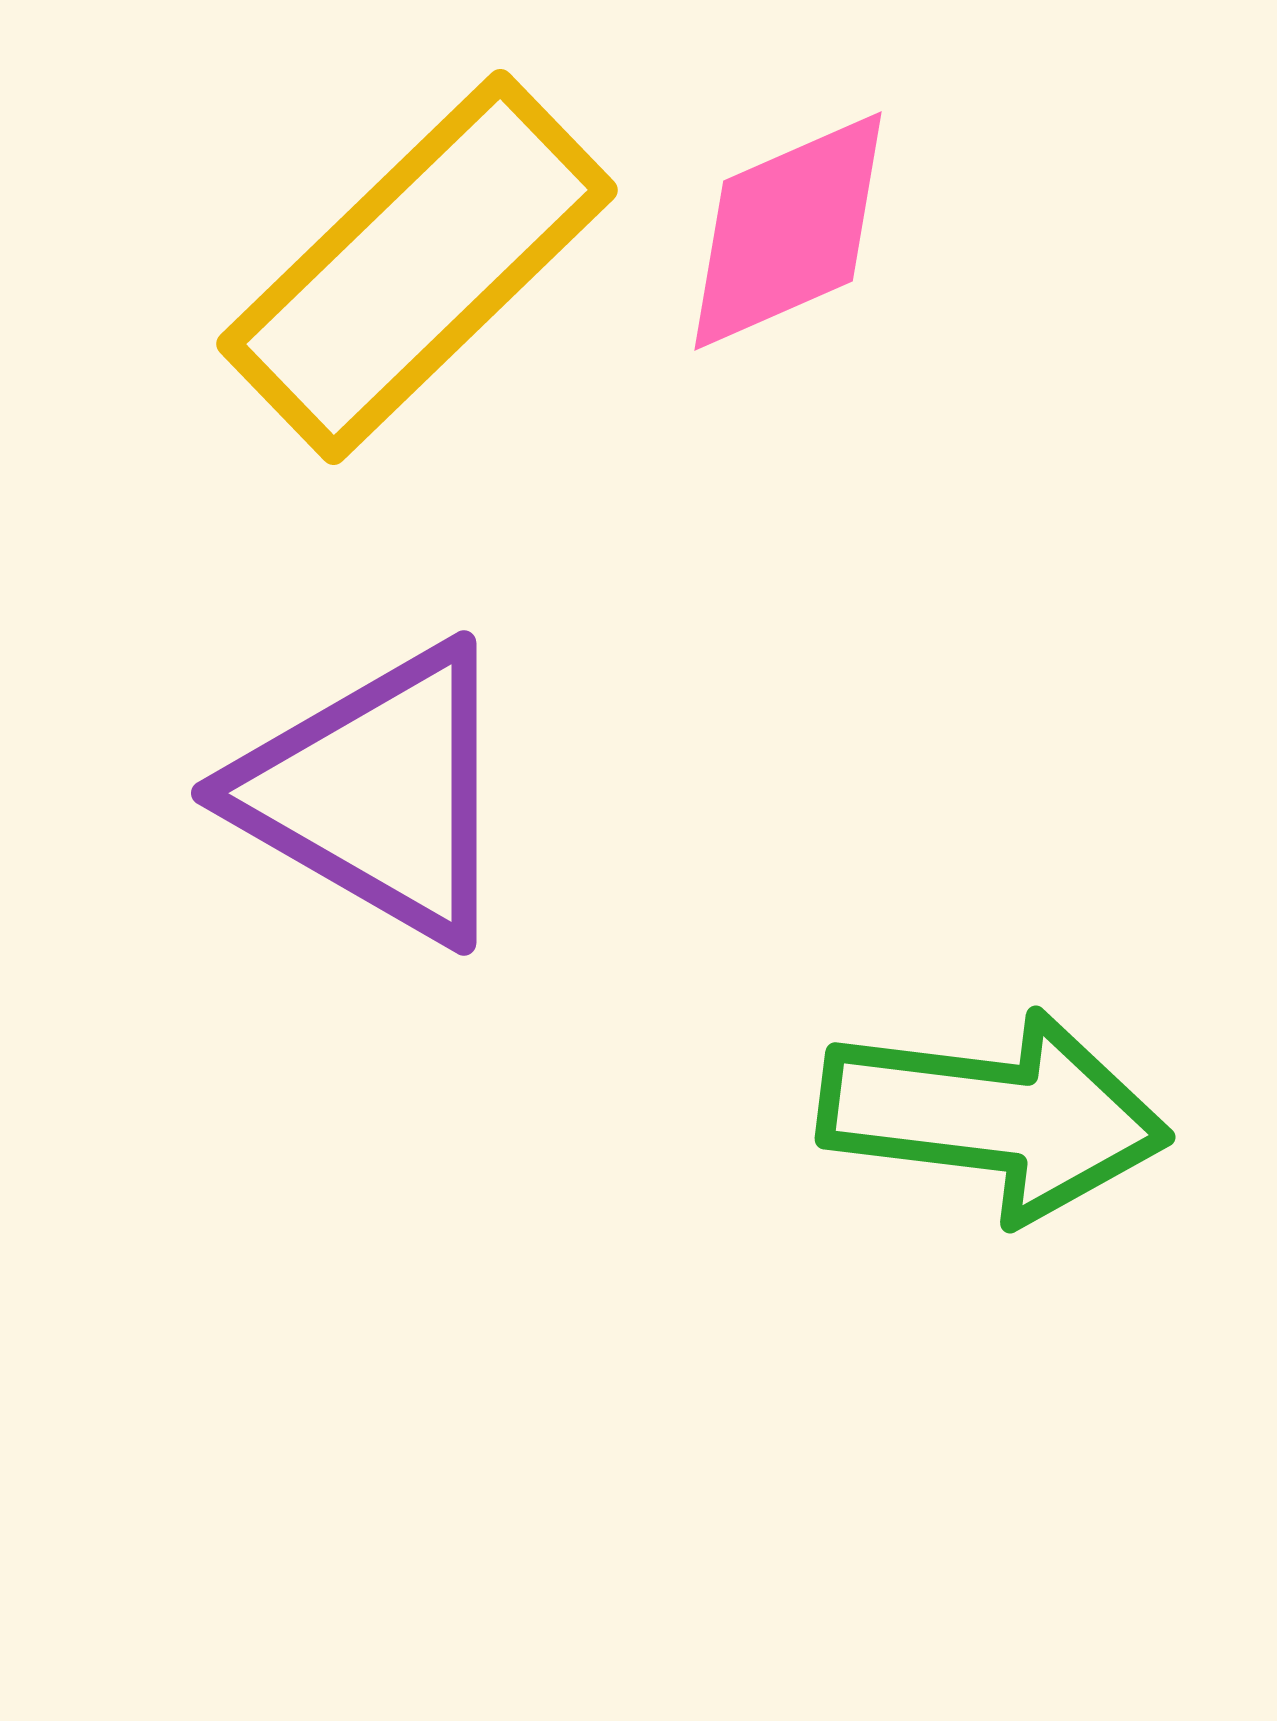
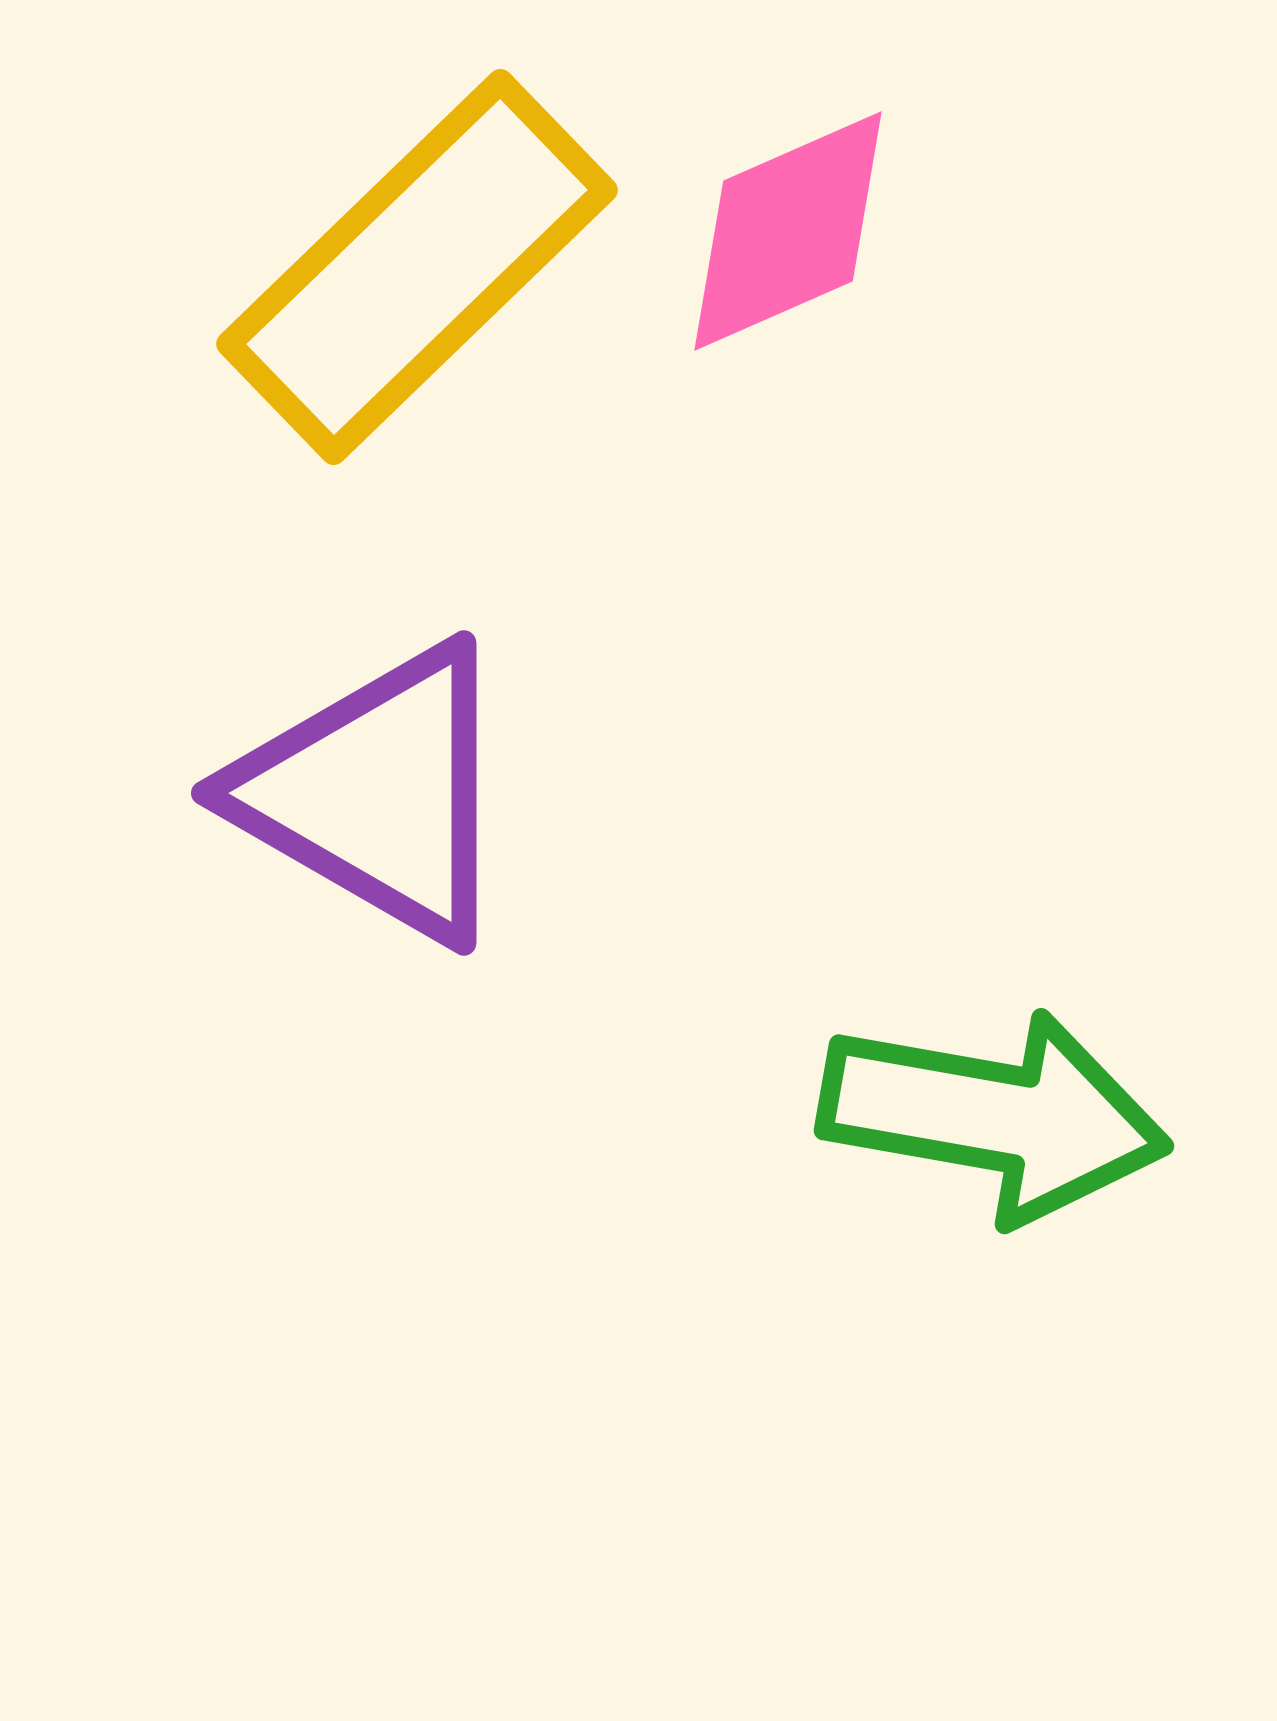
green arrow: rotated 3 degrees clockwise
